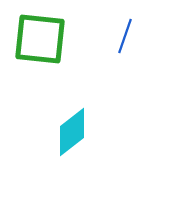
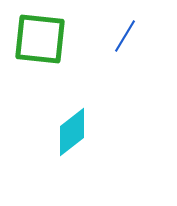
blue line: rotated 12 degrees clockwise
